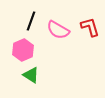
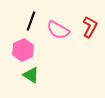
red L-shape: rotated 45 degrees clockwise
